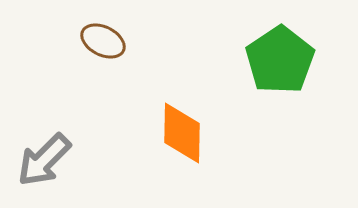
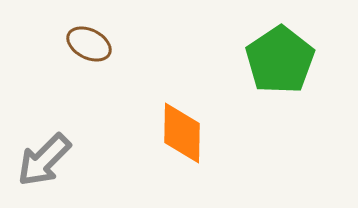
brown ellipse: moved 14 px left, 3 px down
